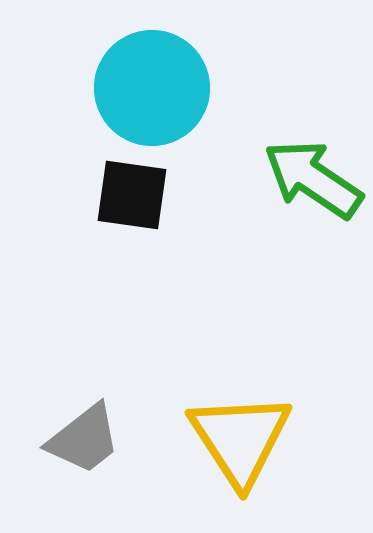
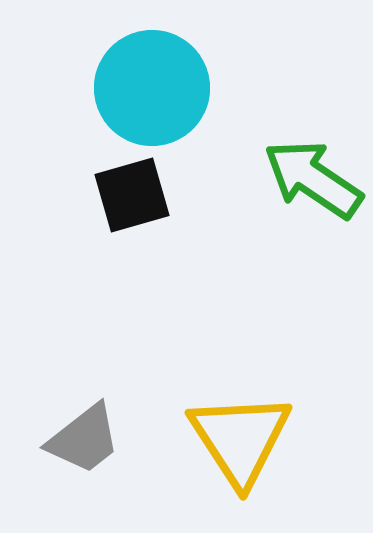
black square: rotated 24 degrees counterclockwise
